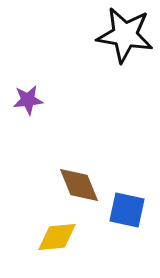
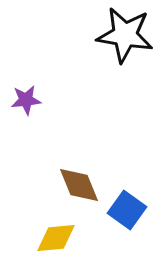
purple star: moved 2 px left
blue square: rotated 24 degrees clockwise
yellow diamond: moved 1 px left, 1 px down
